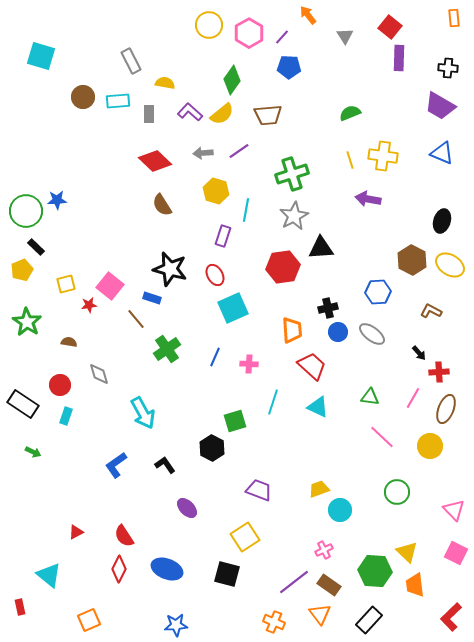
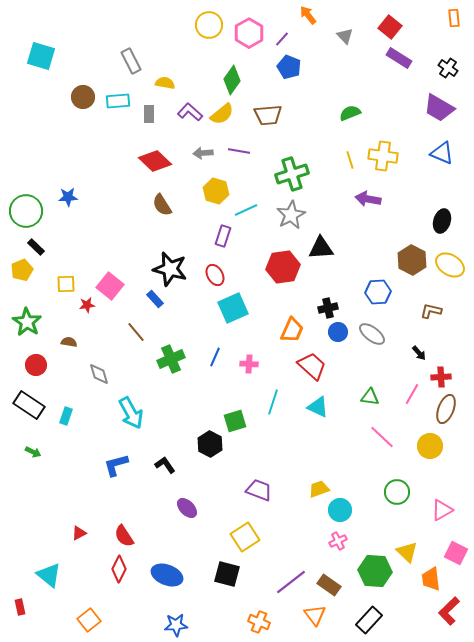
gray triangle at (345, 36): rotated 12 degrees counterclockwise
purple line at (282, 37): moved 2 px down
purple rectangle at (399, 58): rotated 60 degrees counterclockwise
blue pentagon at (289, 67): rotated 20 degrees clockwise
black cross at (448, 68): rotated 30 degrees clockwise
purple trapezoid at (440, 106): moved 1 px left, 2 px down
purple line at (239, 151): rotated 45 degrees clockwise
blue star at (57, 200): moved 11 px right, 3 px up
cyan line at (246, 210): rotated 55 degrees clockwise
gray star at (294, 216): moved 3 px left, 1 px up
yellow square at (66, 284): rotated 12 degrees clockwise
blue rectangle at (152, 298): moved 3 px right, 1 px down; rotated 30 degrees clockwise
red star at (89, 305): moved 2 px left
brown L-shape at (431, 311): rotated 15 degrees counterclockwise
brown line at (136, 319): moved 13 px down
orange trapezoid at (292, 330): rotated 28 degrees clockwise
green cross at (167, 349): moved 4 px right, 10 px down; rotated 12 degrees clockwise
red cross at (439, 372): moved 2 px right, 5 px down
red circle at (60, 385): moved 24 px left, 20 px up
pink line at (413, 398): moved 1 px left, 4 px up
black rectangle at (23, 404): moved 6 px right, 1 px down
cyan arrow at (143, 413): moved 12 px left
black hexagon at (212, 448): moved 2 px left, 4 px up
blue L-shape at (116, 465): rotated 20 degrees clockwise
pink triangle at (454, 510): moved 12 px left; rotated 45 degrees clockwise
red triangle at (76, 532): moved 3 px right, 1 px down
pink cross at (324, 550): moved 14 px right, 9 px up
blue ellipse at (167, 569): moved 6 px down
purple line at (294, 582): moved 3 px left
orange trapezoid at (415, 585): moved 16 px right, 6 px up
orange triangle at (320, 614): moved 5 px left, 1 px down
red L-shape at (451, 617): moved 2 px left, 6 px up
orange square at (89, 620): rotated 15 degrees counterclockwise
orange cross at (274, 622): moved 15 px left
